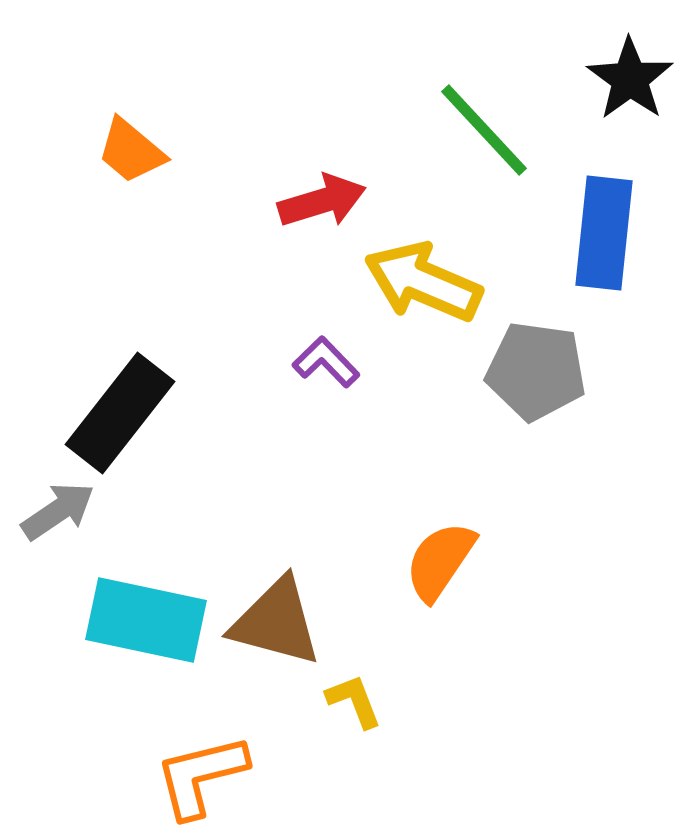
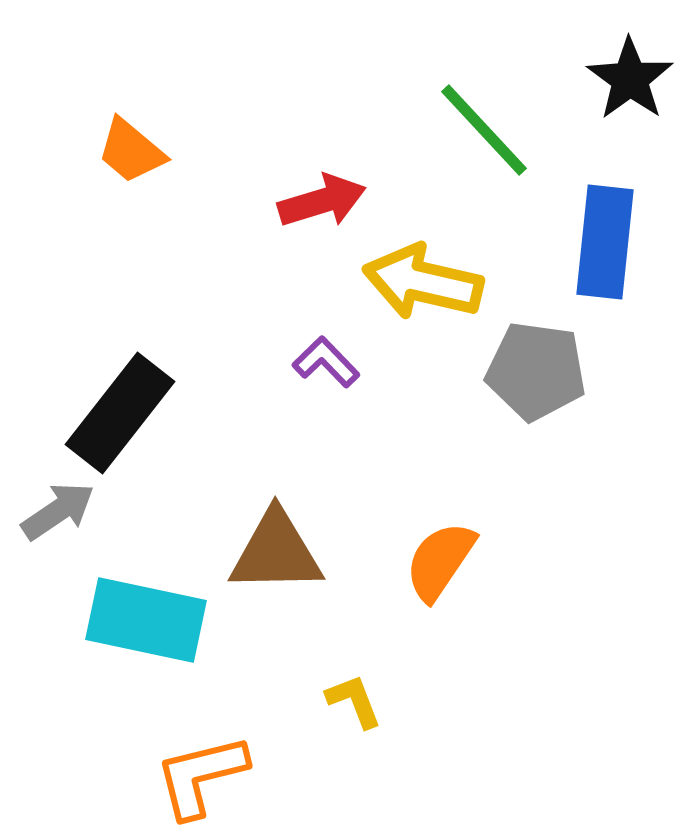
blue rectangle: moved 1 px right, 9 px down
yellow arrow: rotated 10 degrees counterclockwise
brown triangle: moved 70 px up; rotated 16 degrees counterclockwise
